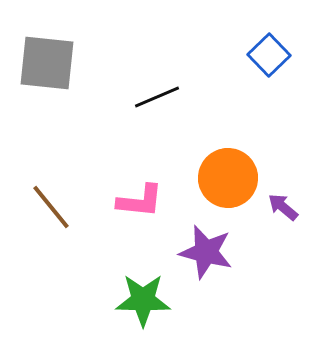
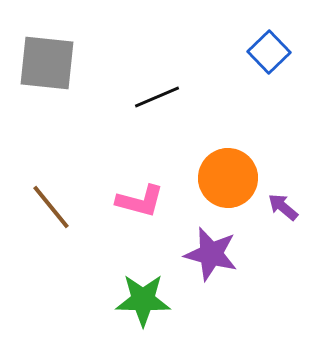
blue square: moved 3 px up
pink L-shape: rotated 9 degrees clockwise
purple star: moved 5 px right, 2 px down
